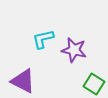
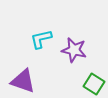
cyan L-shape: moved 2 px left
purple triangle: rotated 8 degrees counterclockwise
